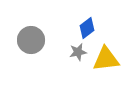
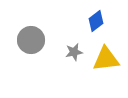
blue diamond: moved 9 px right, 7 px up
gray star: moved 4 px left
